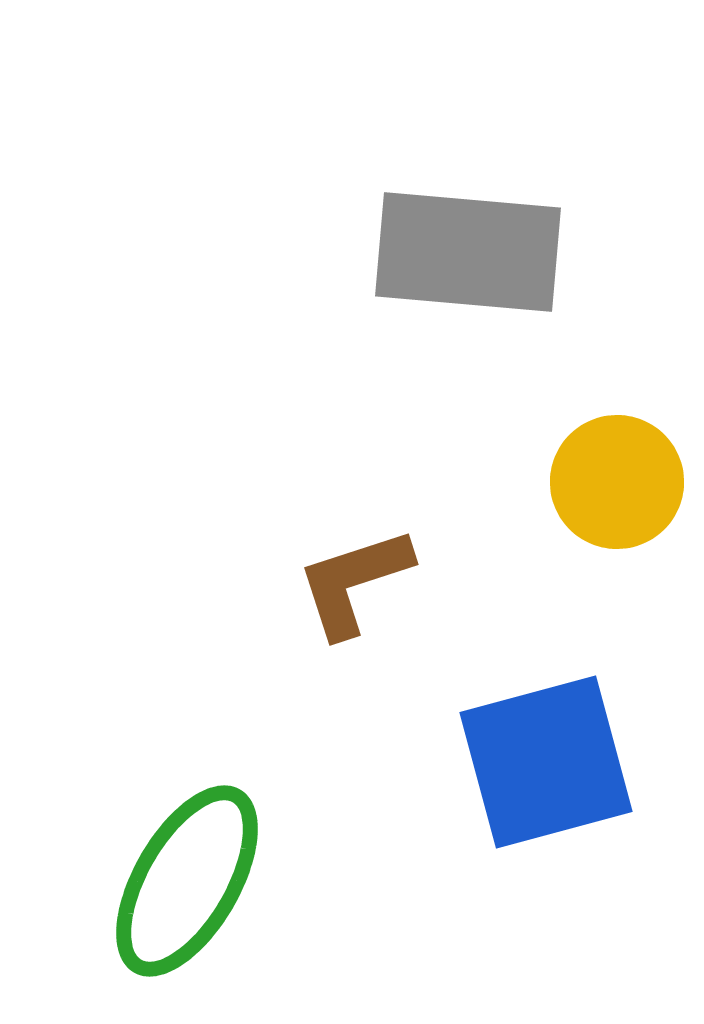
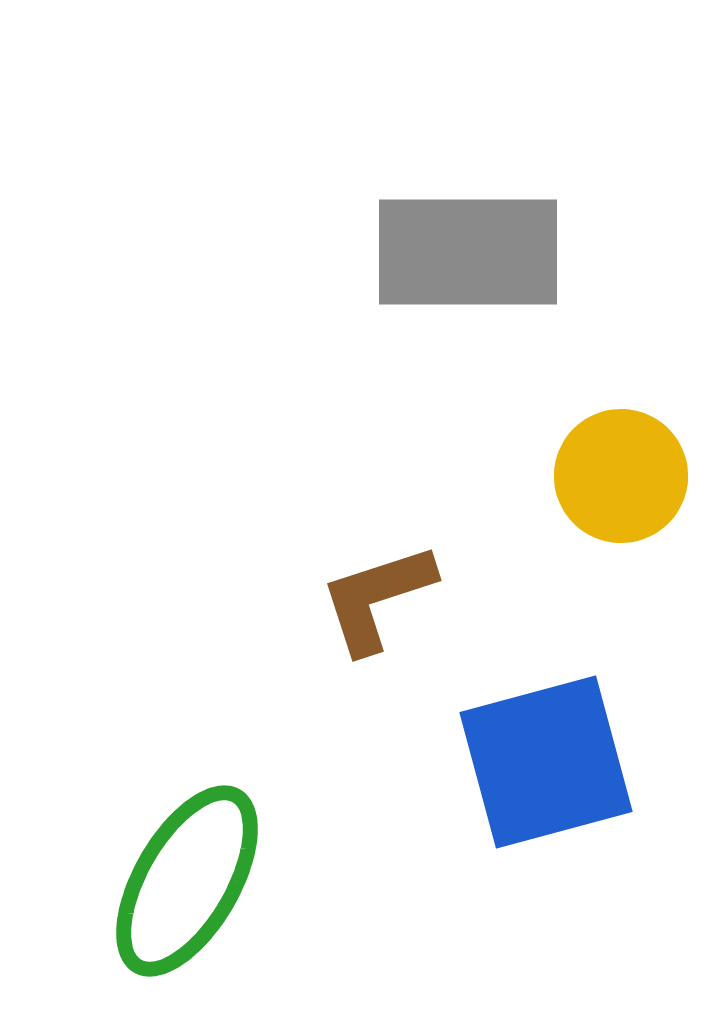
gray rectangle: rotated 5 degrees counterclockwise
yellow circle: moved 4 px right, 6 px up
brown L-shape: moved 23 px right, 16 px down
